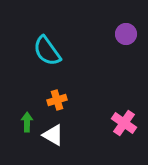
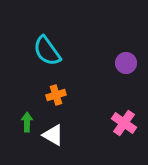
purple circle: moved 29 px down
orange cross: moved 1 px left, 5 px up
